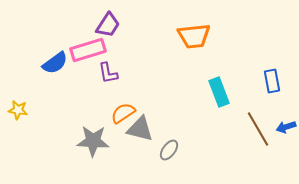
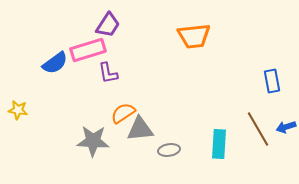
cyan rectangle: moved 52 px down; rotated 24 degrees clockwise
gray triangle: rotated 20 degrees counterclockwise
gray ellipse: rotated 45 degrees clockwise
